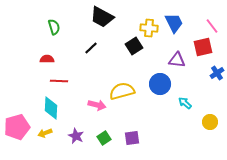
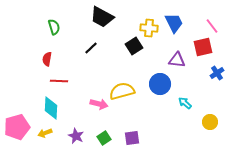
red semicircle: rotated 80 degrees counterclockwise
pink arrow: moved 2 px right, 1 px up
